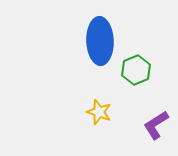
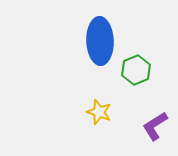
purple L-shape: moved 1 px left, 1 px down
